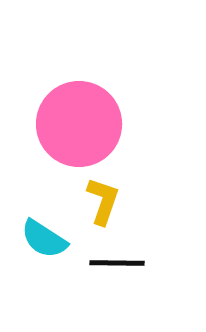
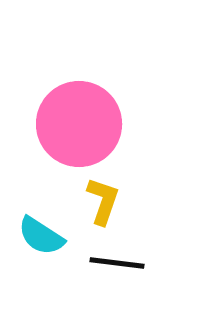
cyan semicircle: moved 3 px left, 3 px up
black line: rotated 6 degrees clockwise
